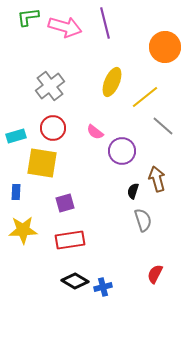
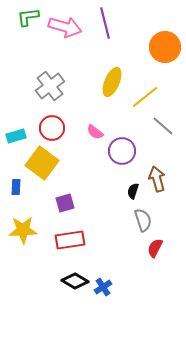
red circle: moved 1 px left
yellow square: rotated 28 degrees clockwise
blue rectangle: moved 5 px up
red semicircle: moved 26 px up
blue cross: rotated 18 degrees counterclockwise
